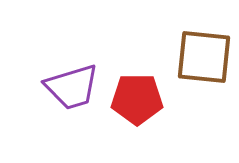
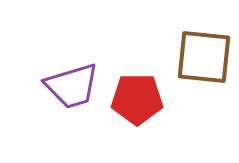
purple trapezoid: moved 1 px up
